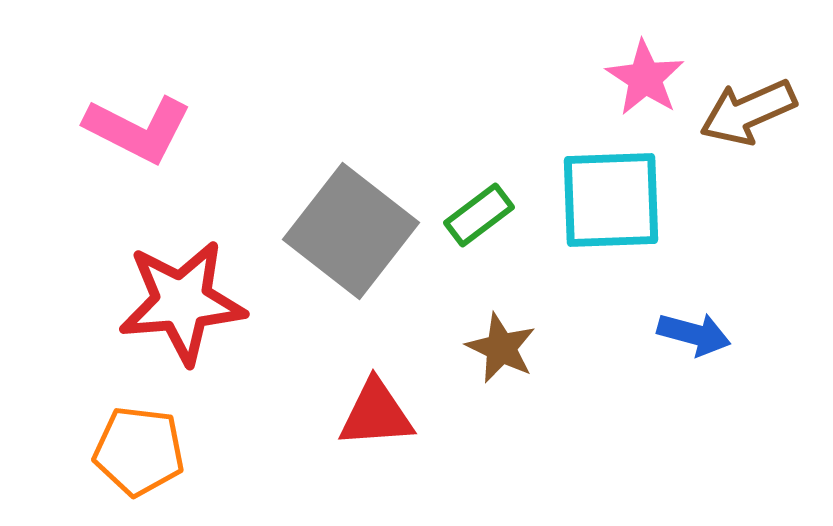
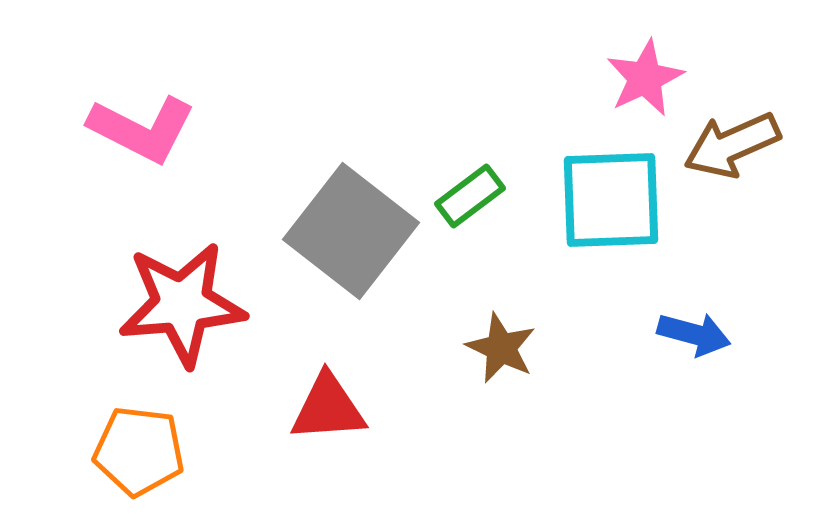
pink star: rotated 14 degrees clockwise
brown arrow: moved 16 px left, 33 px down
pink L-shape: moved 4 px right
green rectangle: moved 9 px left, 19 px up
red star: moved 2 px down
red triangle: moved 48 px left, 6 px up
